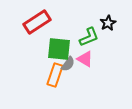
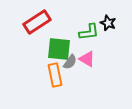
black star: rotated 21 degrees counterclockwise
green L-shape: moved 5 px up; rotated 15 degrees clockwise
pink triangle: moved 2 px right
gray semicircle: moved 2 px right, 2 px up
orange rectangle: rotated 30 degrees counterclockwise
